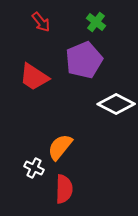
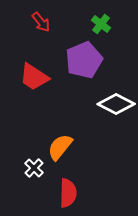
green cross: moved 5 px right, 2 px down
white cross: rotated 18 degrees clockwise
red semicircle: moved 4 px right, 4 px down
